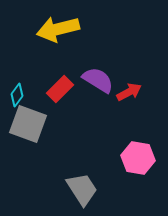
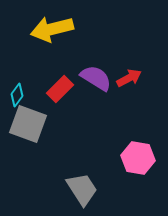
yellow arrow: moved 6 px left
purple semicircle: moved 2 px left, 2 px up
red arrow: moved 14 px up
